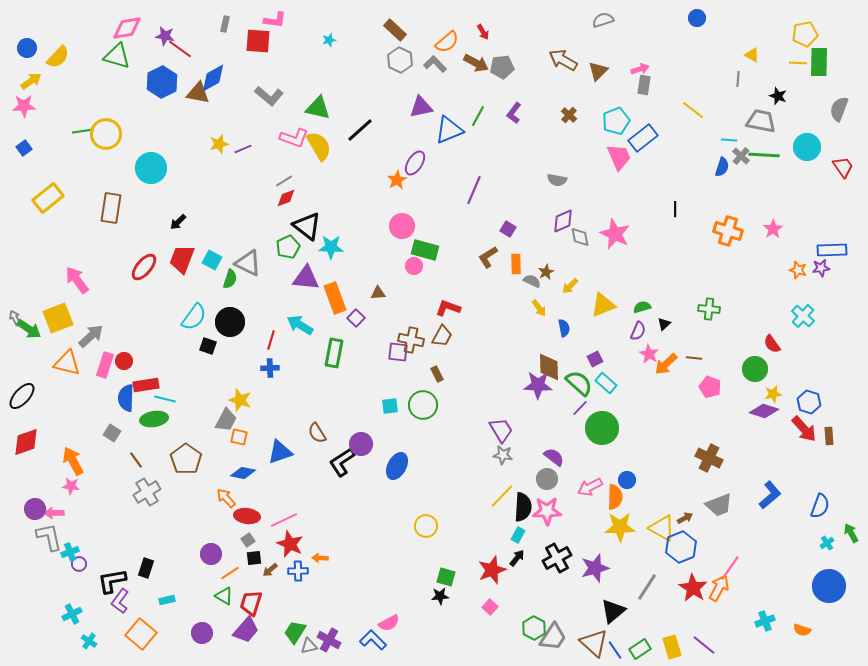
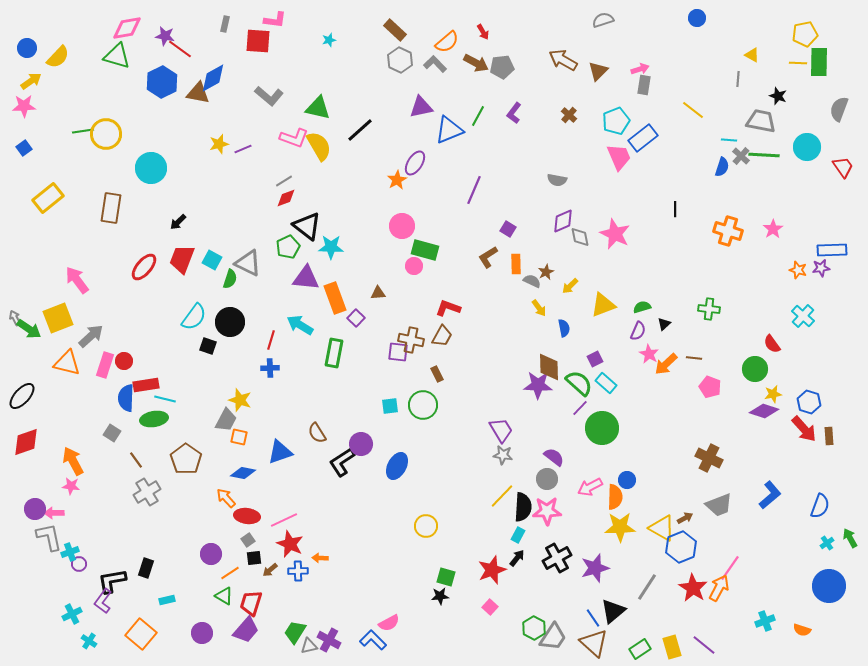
green arrow at (851, 533): moved 1 px left, 5 px down
purple L-shape at (120, 601): moved 17 px left
blue line at (615, 650): moved 22 px left, 32 px up
